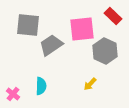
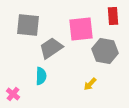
red rectangle: rotated 42 degrees clockwise
pink square: moved 1 px left
gray trapezoid: moved 3 px down
gray hexagon: rotated 15 degrees counterclockwise
cyan semicircle: moved 10 px up
